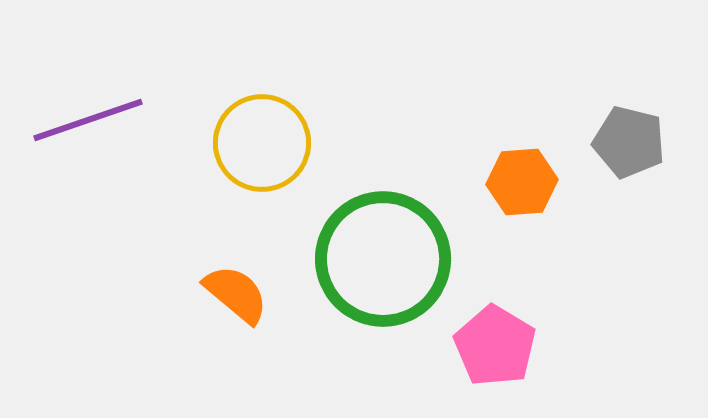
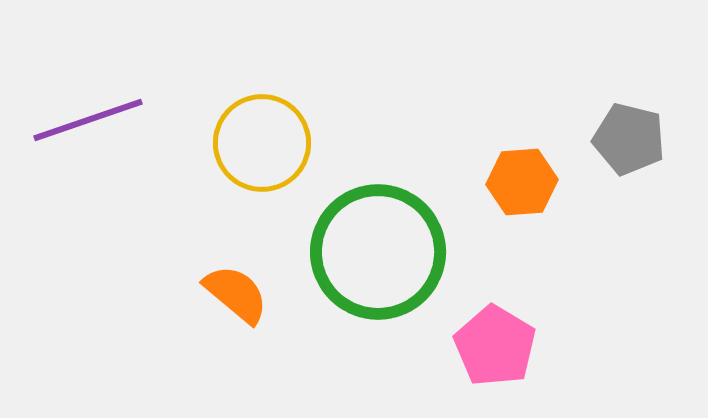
gray pentagon: moved 3 px up
green circle: moved 5 px left, 7 px up
